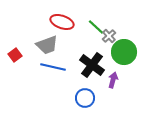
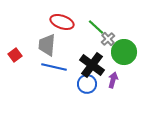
gray cross: moved 1 px left, 3 px down
gray trapezoid: rotated 115 degrees clockwise
blue line: moved 1 px right
blue circle: moved 2 px right, 14 px up
